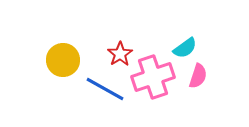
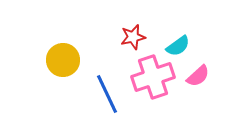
cyan semicircle: moved 7 px left, 2 px up
red star: moved 13 px right, 17 px up; rotated 20 degrees clockwise
pink semicircle: rotated 30 degrees clockwise
blue line: moved 2 px right, 5 px down; rotated 36 degrees clockwise
